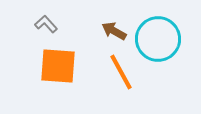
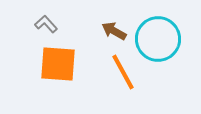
orange square: moved 2 px up
orange line: moved 2 px right
